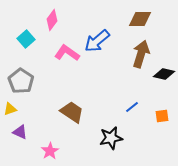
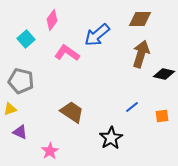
blue arrow: moved 6 px up
gray pentagon: rotated 20 degrees counterclockwise
black star: rotated 20 degrees counterclockwise
